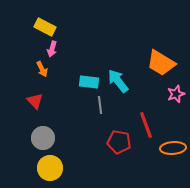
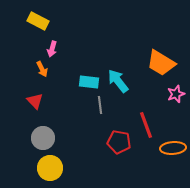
yellow rectangle: moved 7 px left, 6 px up
